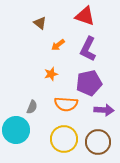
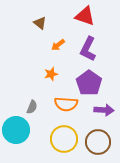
purple pentagon: rotated 25 degrees counterclockwise
